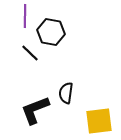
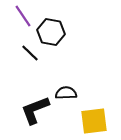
purple line: moved 2 px left; rotated 35 degrees counterclockwise
black semicircle: rotated 80 degrees clockwise
yellow square: moved 5 px left
